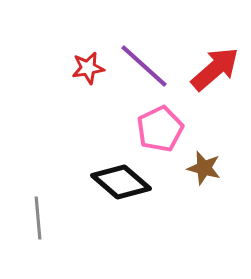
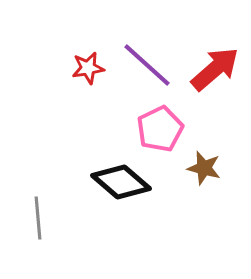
purple line: moved 3 px right, 1 px up
